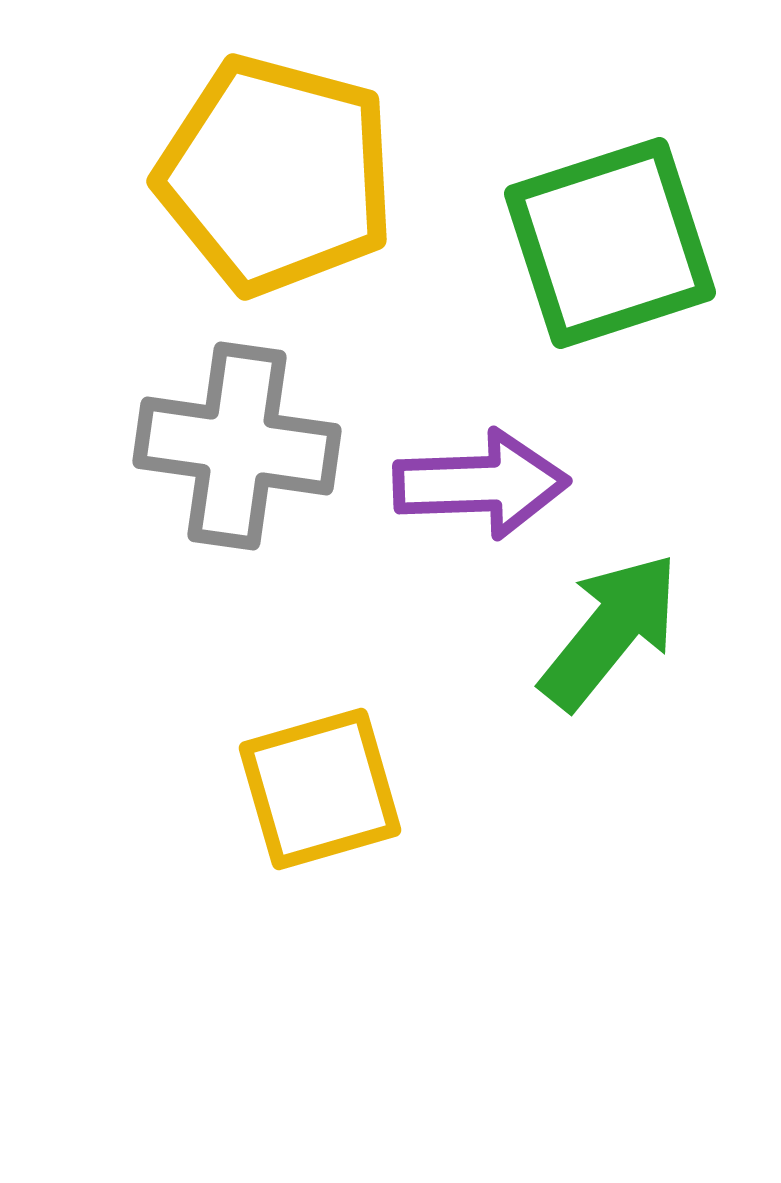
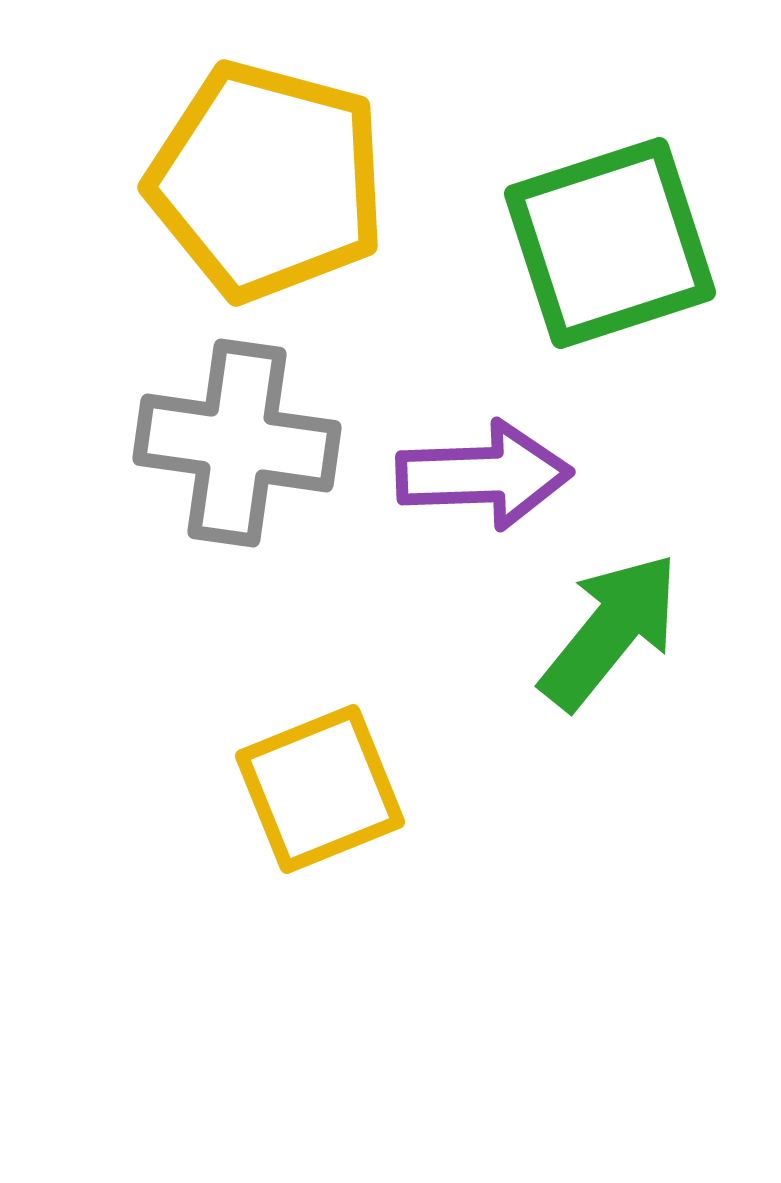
yellow pentagon: moved 9 px left, 6 px down
gray cross: moved 3 px up
purple arrow: moved 3 px right, 9 px up
yellow square: rotated 6 degrees counterclockwise
